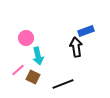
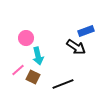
black arrow: rotated 132 degrees clockwise
